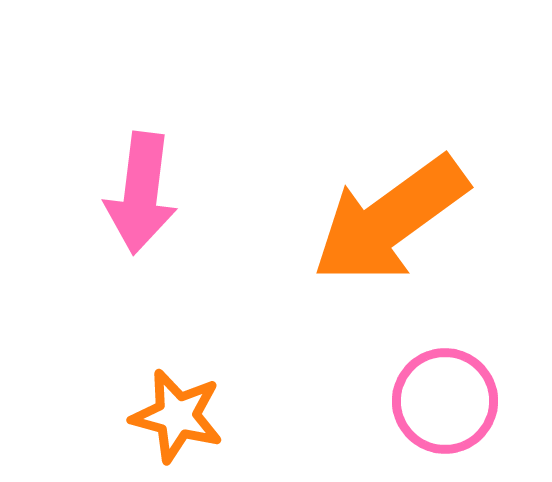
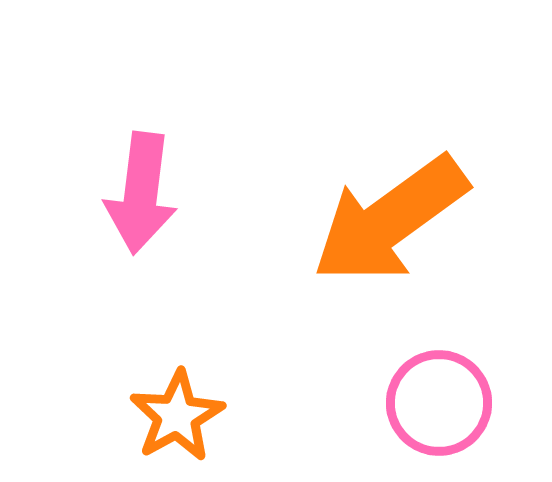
pink circle: moved 6 px left, 2 px down
orange star: rotated 28 degrees clockwise
